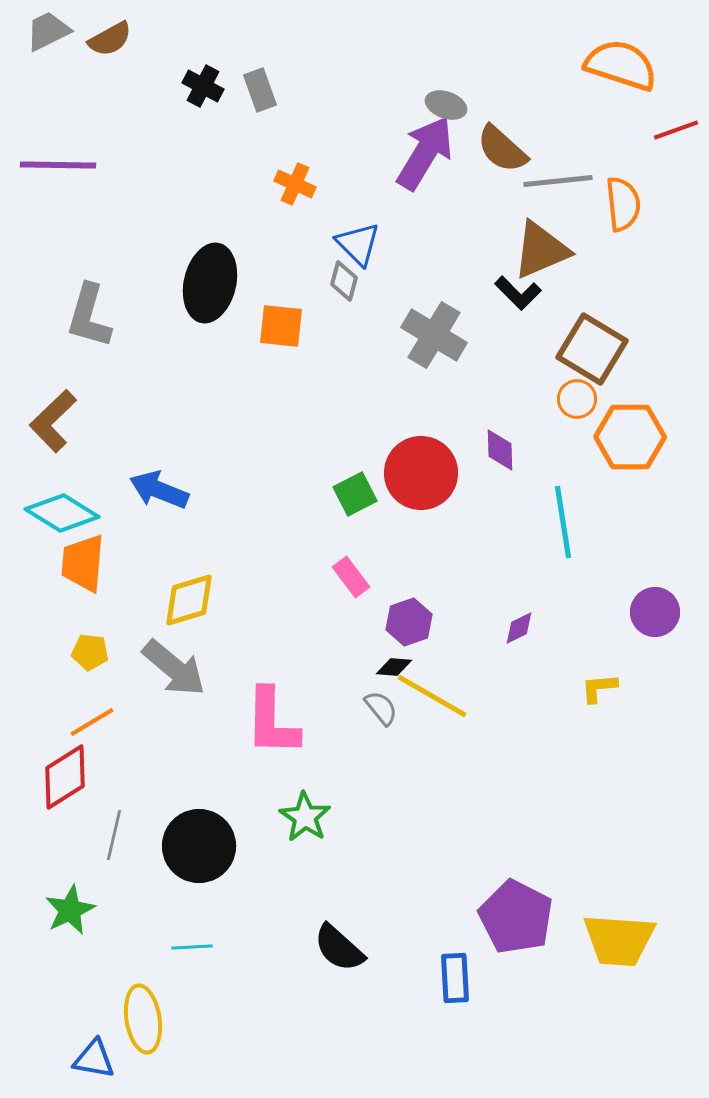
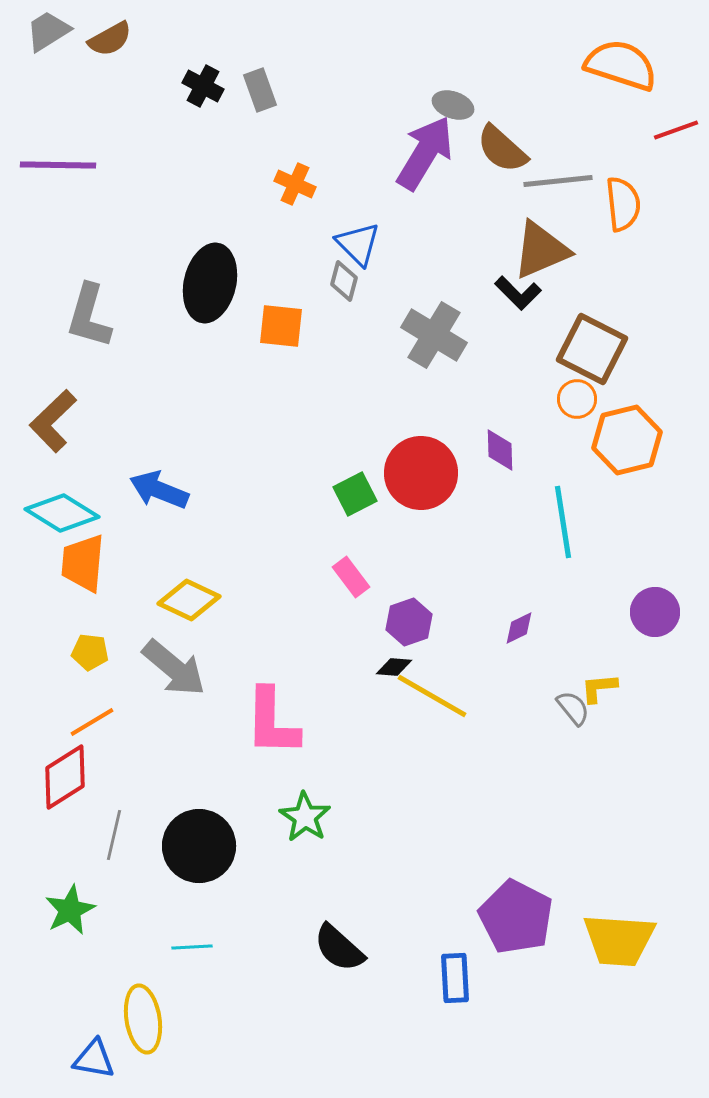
gray trapezoid at (48, 31): rotated 6 degrees counterclockwise
gray ellipse at (446, 105): moved 7 px right
brown square at (592, 349): rotated 4 degrees counterclockwise
orange hexagon at (630, 437): moved 3 px left, 3 px down; rotated 14 degrees counterclockwise
yellow diamond at (189, 600): rotated 42 degrees clockwise
gray semicircle at (381, 708): moved 192 px right
